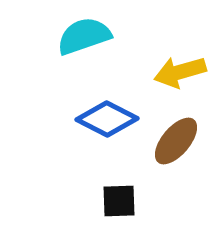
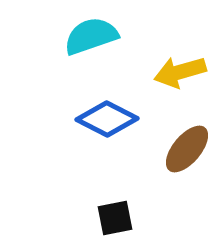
cyan semicircle: moved 7 px right
brown ellipse: moved 11 px right, 8 px down
black square: moved 4 px left, 17 px down; rotated 9 degrees counterclockwise
